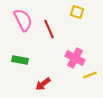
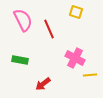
yellow square: moved 1 px left
yellow line: rotated 16 degrees clockwise
